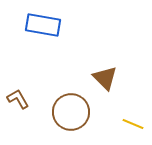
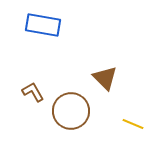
brown L-shape: moved 15 px right, 7 px up
brown circle: moved 1 px up
